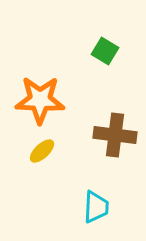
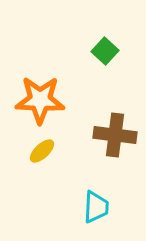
green square: rotated 12 degrees clockwise
